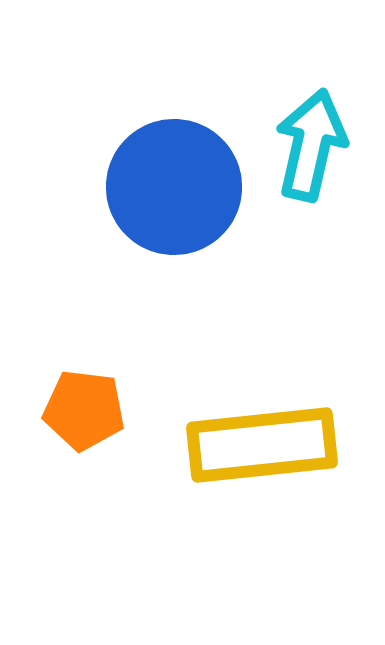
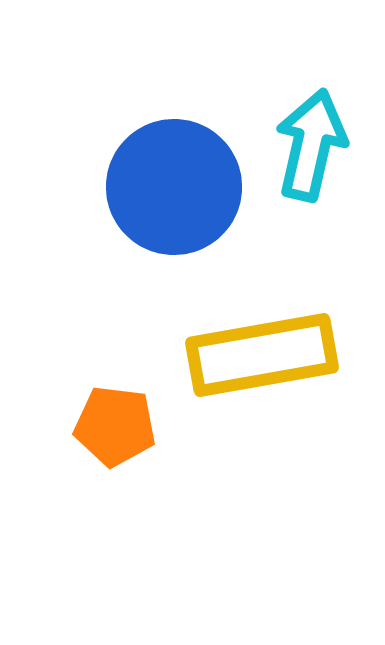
orange pentagon: moved 31 px right, 16 px down
yellow rectangle: moved 90 px up; rotated 4 degrees counterclockwise
